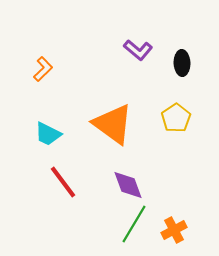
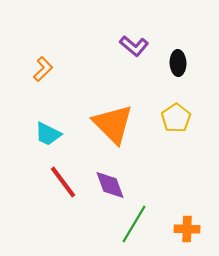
purple L-shape: moved 4 px left, 4 px up
black ellipse: moved 4 px left
orange triangle: rotated 9 degrees clockwise
purple diamond: moved 18 px left
orange cross: moved 13 px right, 1 px up; rotated 30 degrees clockwise
